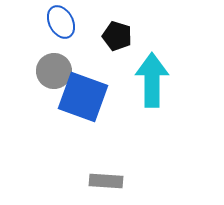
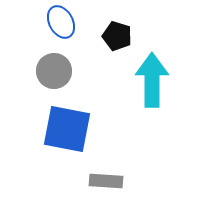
blue square: moved 16 px left, 32 px down; rotated 9 degrees counterclockwise
